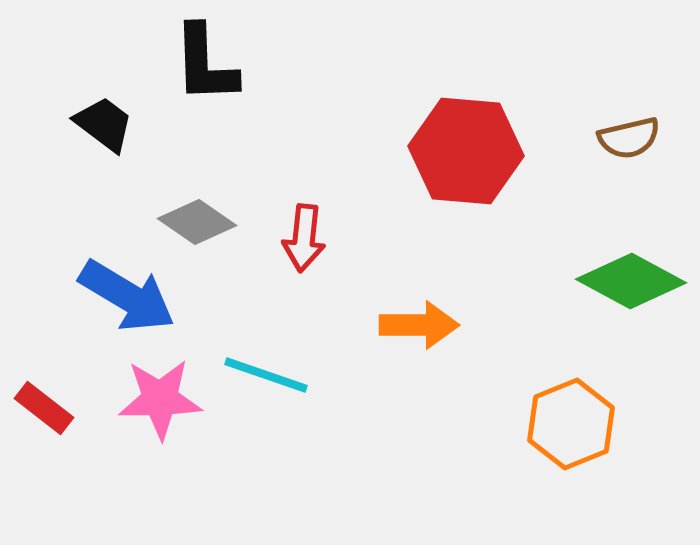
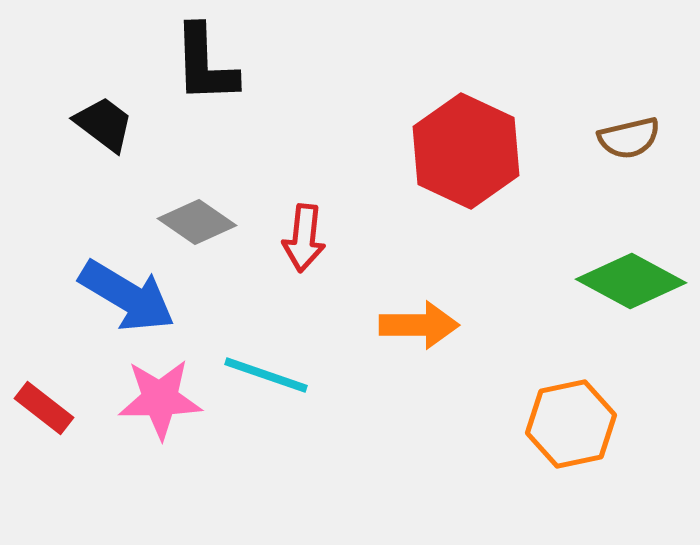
red hexagon: rotated 20 degrees clockwise
orange hexagon: rotated 10 degrees clockwise
